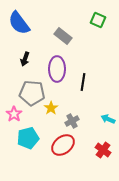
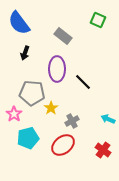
black arrow: moved 6 px up
black line: rotated 54 degrees counterclockwise
